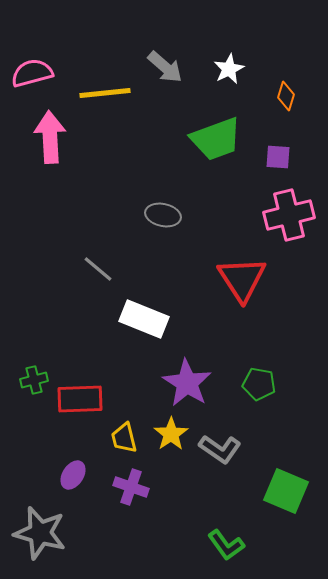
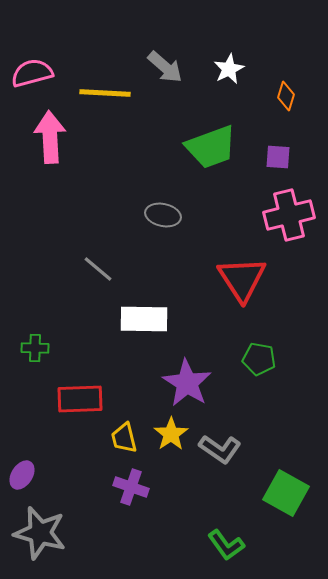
yellow line: rotated 9 degrees clockwise
green trapezoid: moved 5 px left, 8 px down
white rectangle: rotated 21 degrees counterclockwise
green cross: moved 1 px right, 32 px up; rotated 16 degrees clockwise
green pentagon: moved 25 px up
purple ellipse: moved 51 px left
green square: moved 2 px down; rotated 6 degrees clockwise
